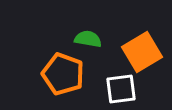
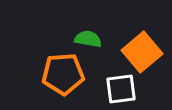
orange square: rotated 9 degrees counterclockwise
orange pentagon: rotated 24 degrees counterclockwise
